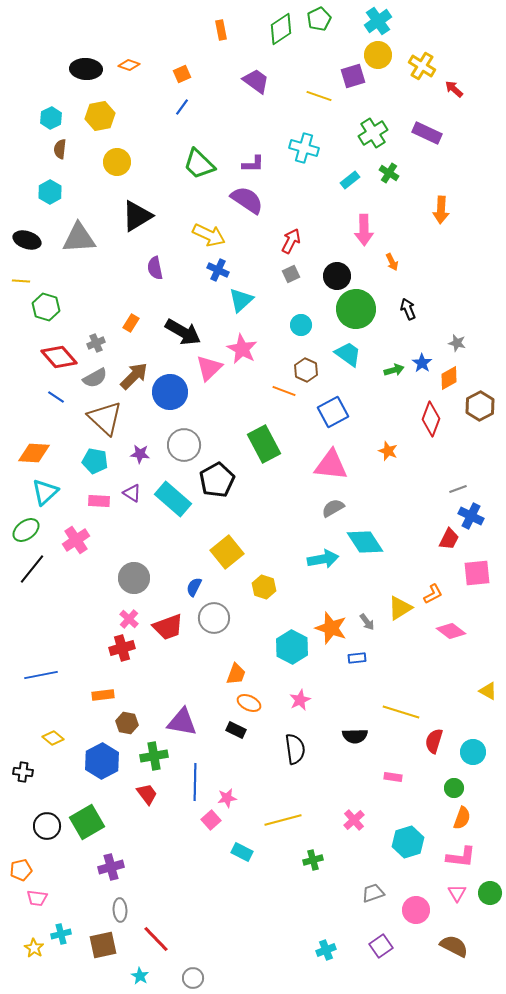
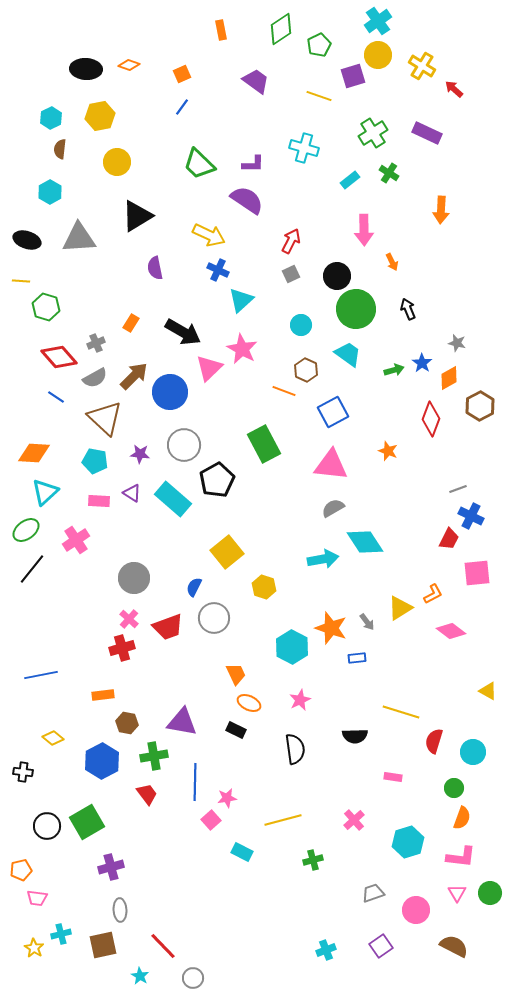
green pentagon at (319, 19): moved 26 px down
orange trapezoid at (236, 674): rotated 45 degrees counterclockwise
red line at (156, 939): moved 7 px right, 7 px down
